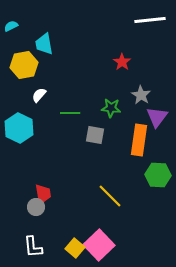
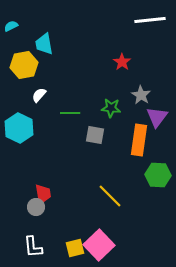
yellow square: rotated 36 degrees clockwise
